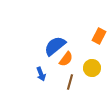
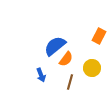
blue arrow: moved 1 px down
